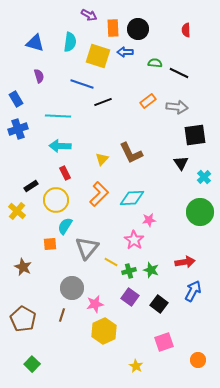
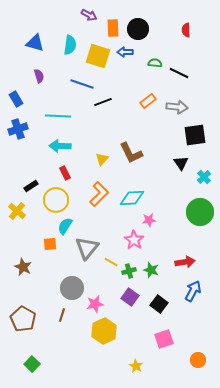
cyan semicircle at (70, 42): moved 3 px down
pink square at (164, 342): moved 3 px up
